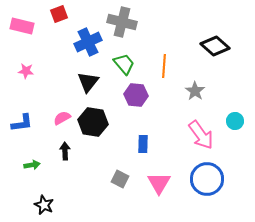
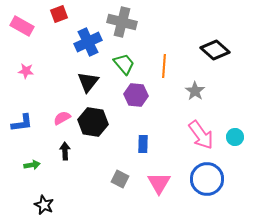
pink rectangle: rotated 15 degrees clockwise
black diamond: moved 4 px down
cyan circle: moved 16 px down
